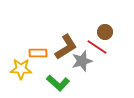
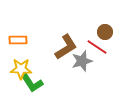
orange rectangle: moved 20 px left, 13 px up
green L-shape: moved 26 px left; rotated 15 degrees clockwise
